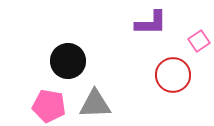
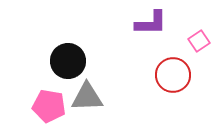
gray triangle: moved 8 px left, 7 px up
